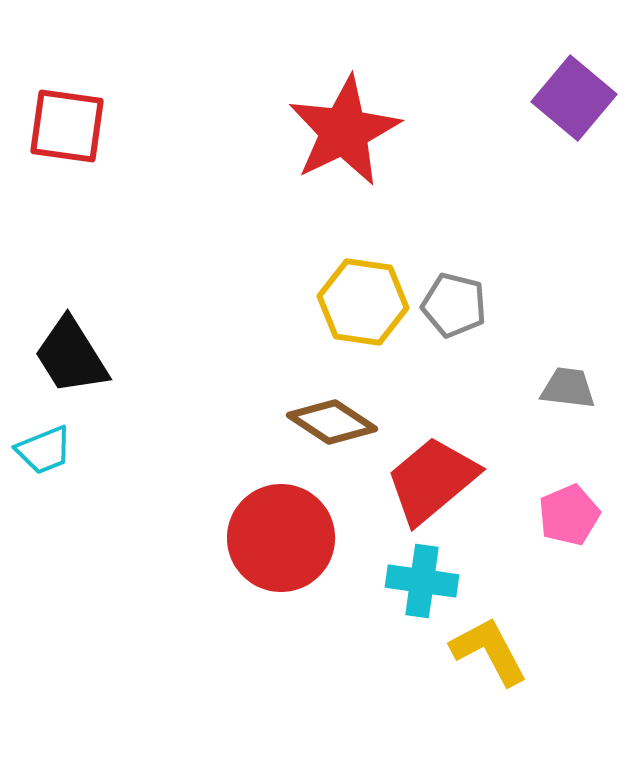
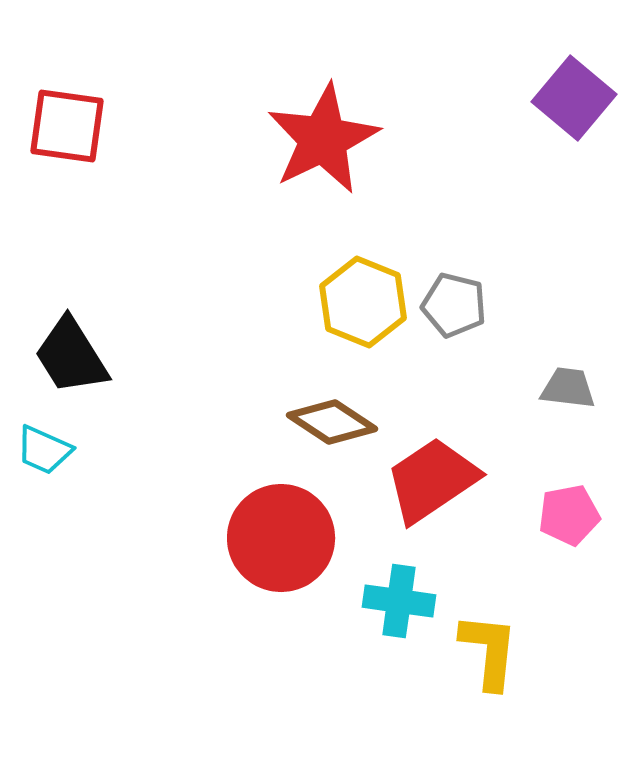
red star: moved 21 px left, 8 px down
yellow hexagon: rotated 14 degrees clockwise
cyan trapezoid: rotated 46 degrees clockwise
red trapezoid: rotated 6 degrees clockwise
pink pentagon: rotated 12 degrees clockwise
cyan cross: moved 23 px left, 20 px down
yellow L-shape: rotated 34 degrees clockwise
